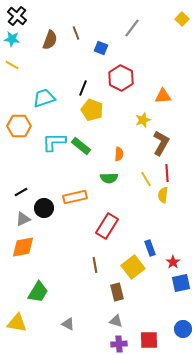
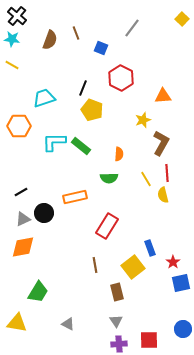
yellow semicircle at (163, 195): rotated 21 degrees counterclockwise
black circle at (44, 208): moved 5 px down
gray triangle at (116, 321): rotated 40 degrees clockwise
